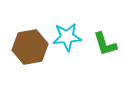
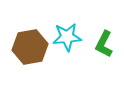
green L-shape: moved 1 px left; rotated 44 degrees clockwise
